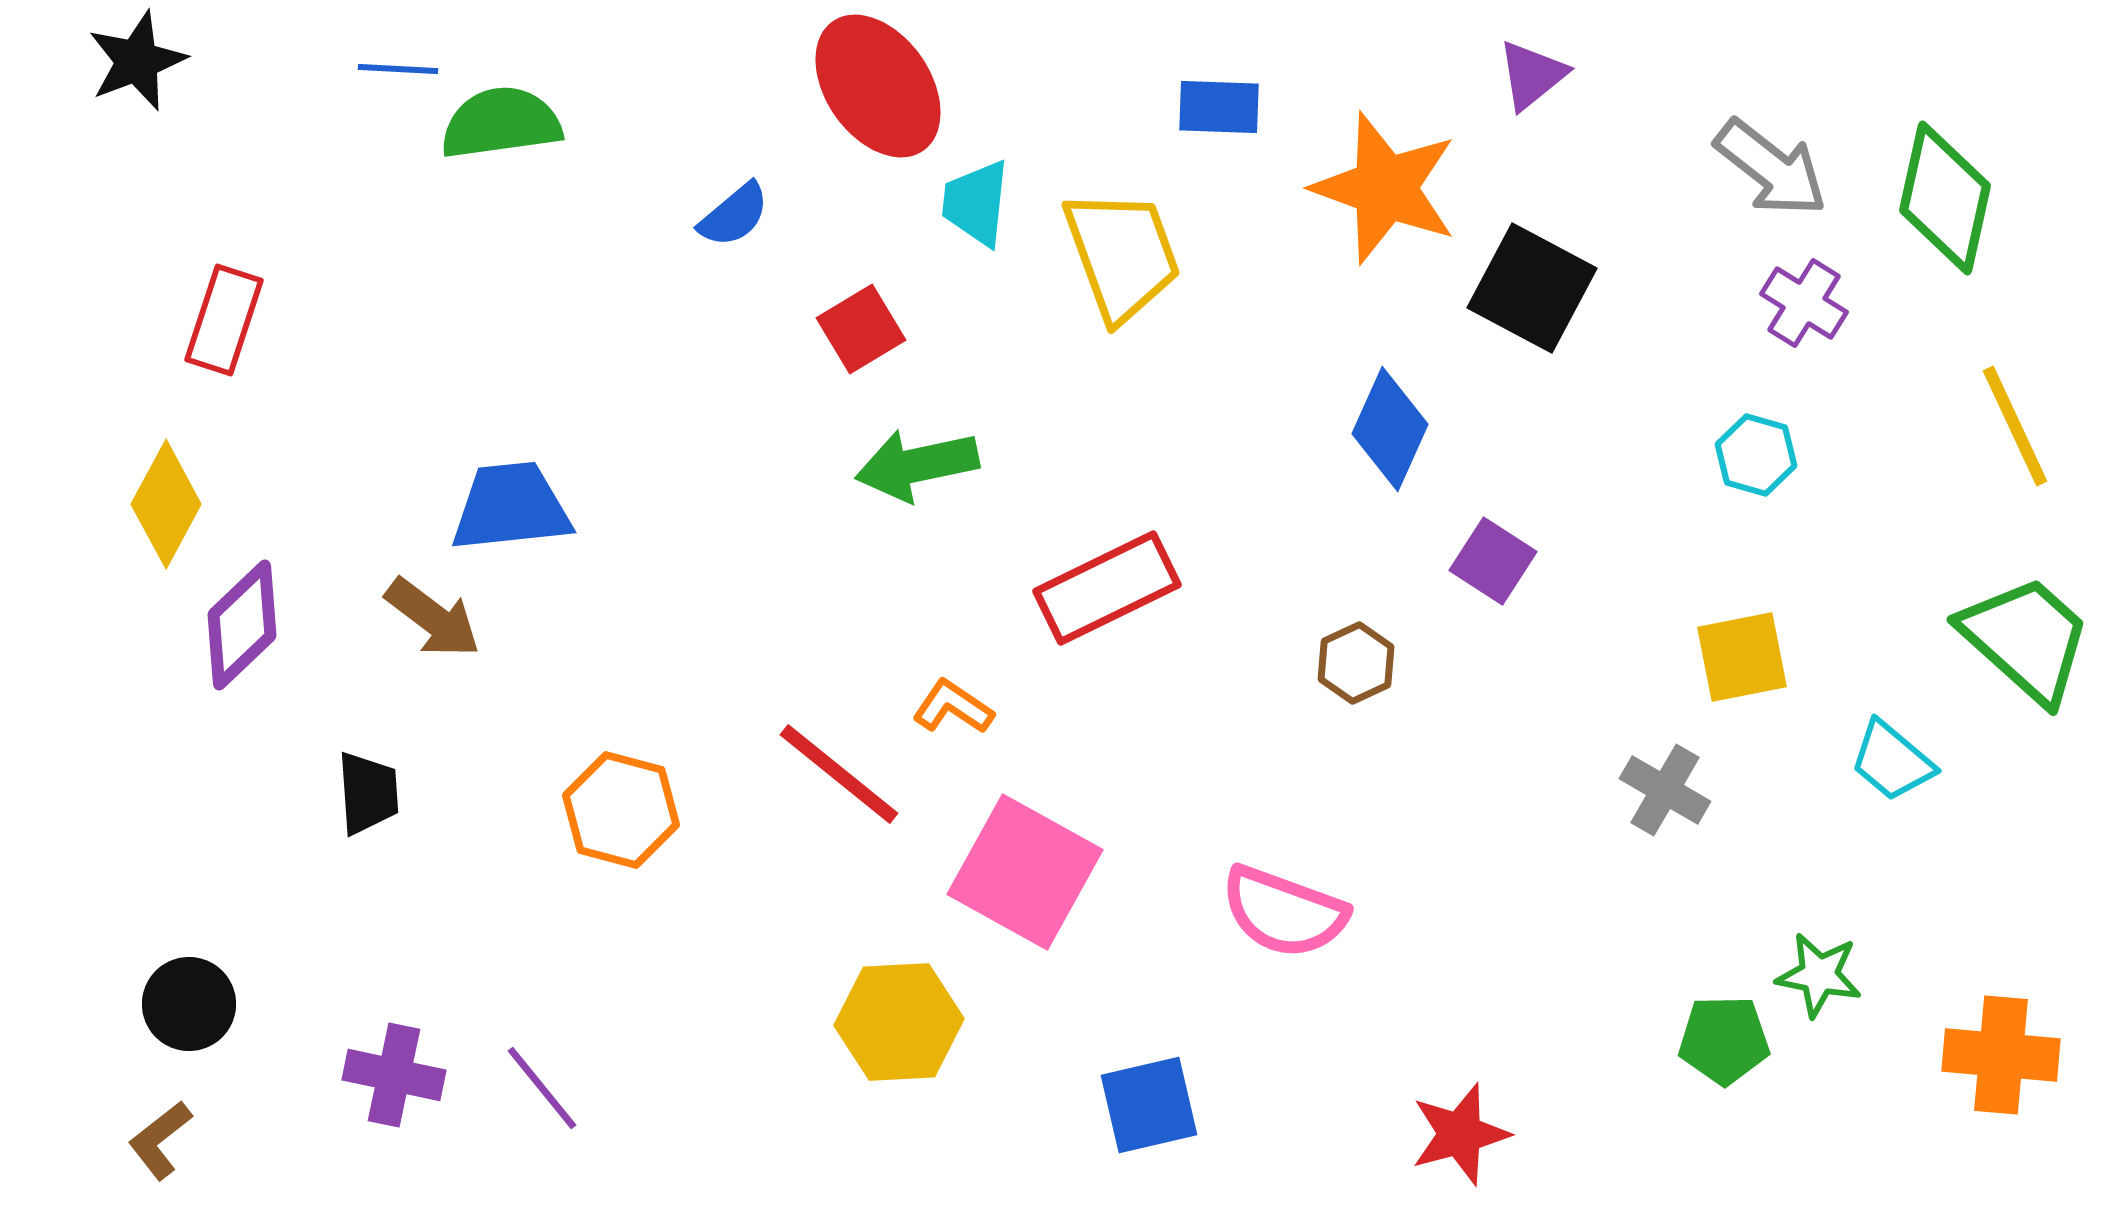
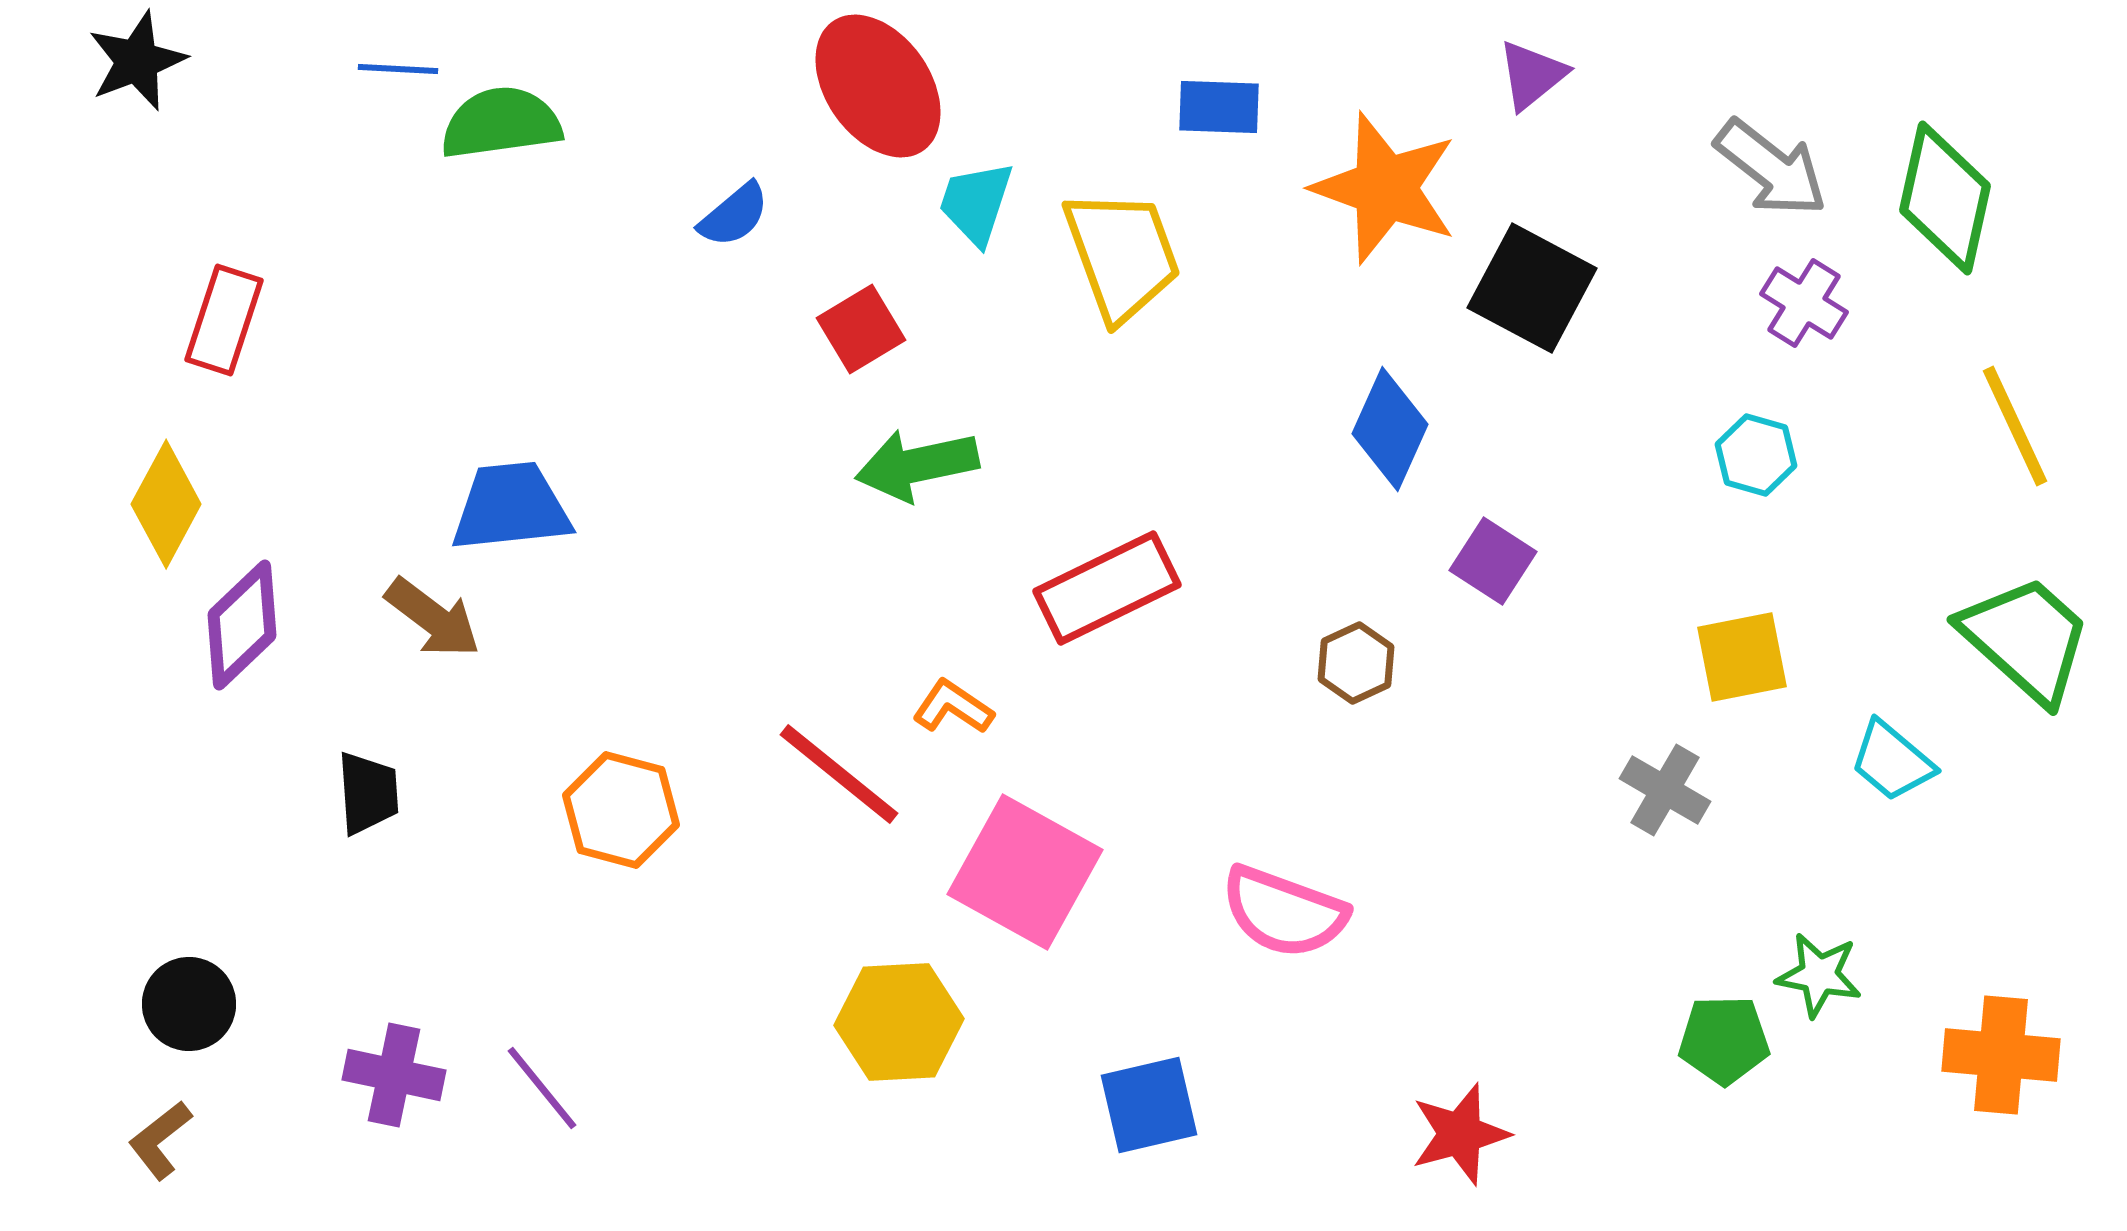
cyan trapezoid at (976, 203): rotated 12 degrees clockwise
